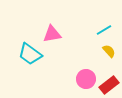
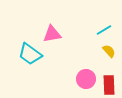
red rectangle: rotated 54 degrees counterclockwise
